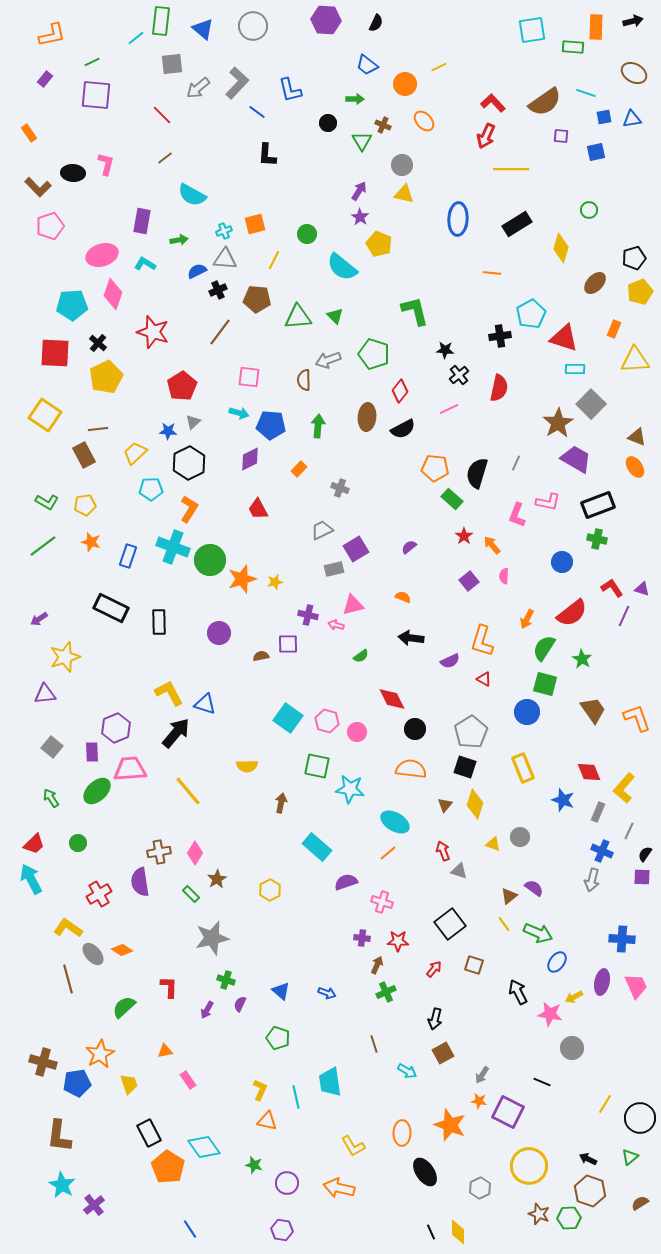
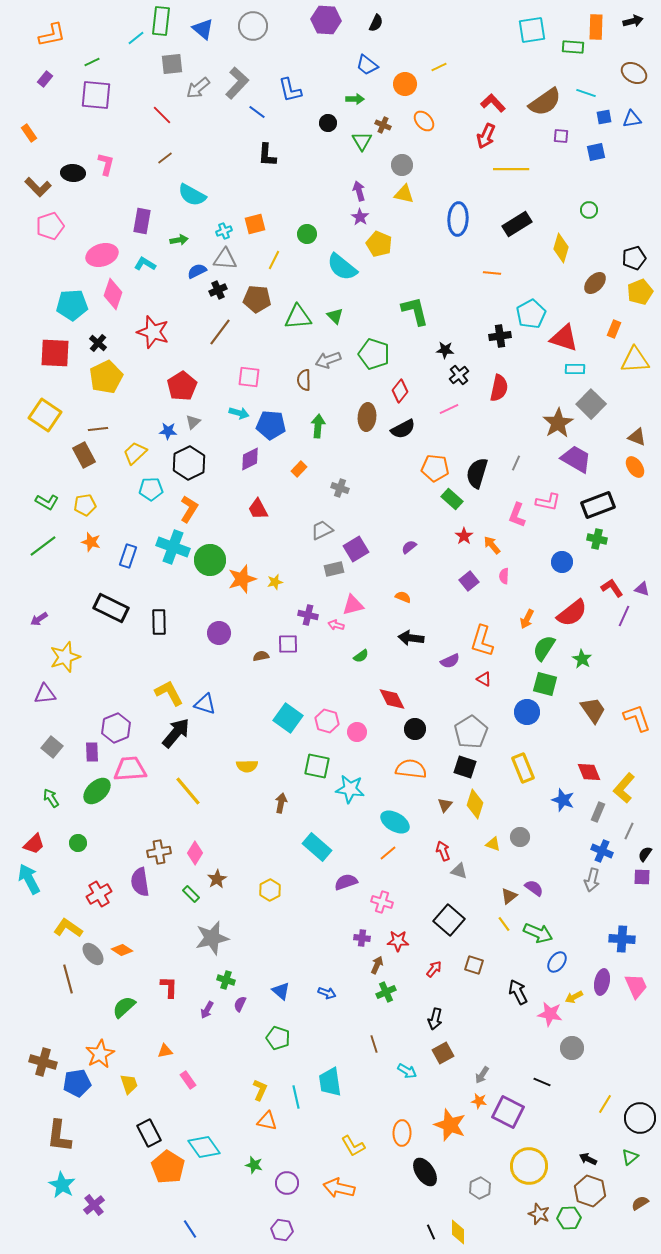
purple arrow at (359, 191): rotated 48 degrees counterclockwise
cyan arrow at (31, 879): moved 2 px left
black square at (450, 924): moved 1 px left, 4 px up; rotated 12 degrees counterclockwise
